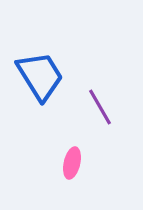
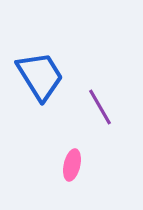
pink ellipse: moved 2 px down
